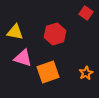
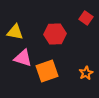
red square: moved 5 px down
red hexagon: rotated 15 degrees clockwise
orange square: moved 1 px left, 1 px up
